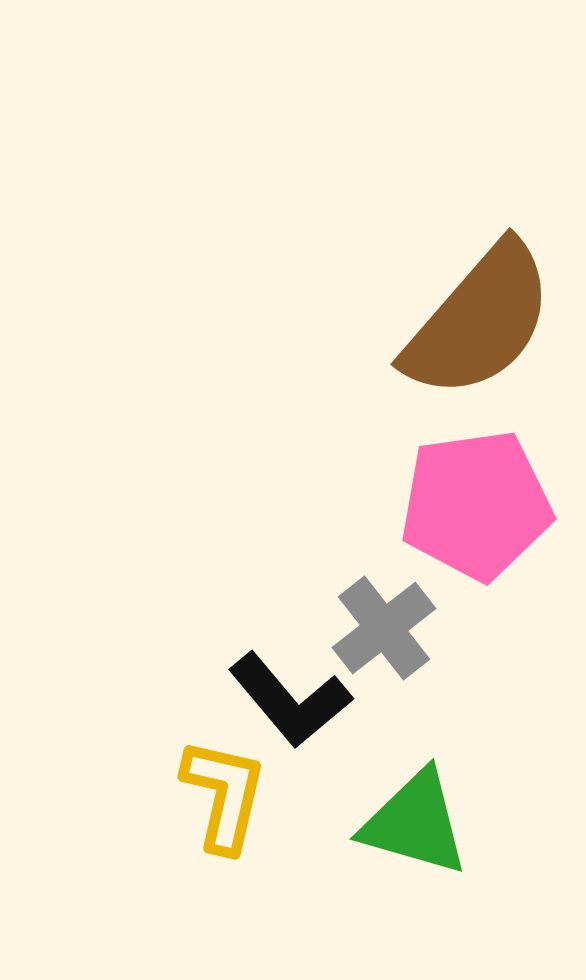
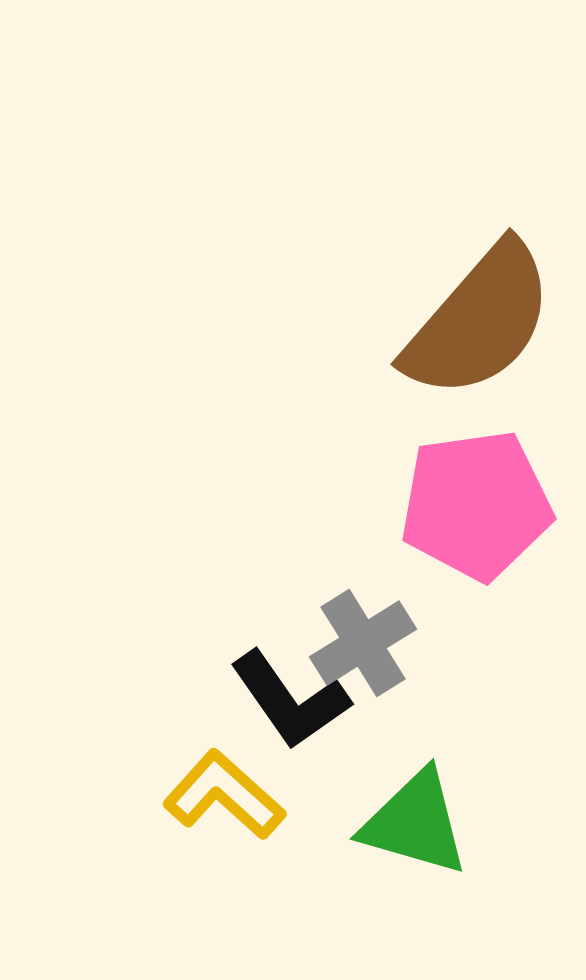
gray cross: moved 21 px left, 15 px down; rotated 6 degrees clockwise
black L-shape: rotated 5 degrees clockwise
yellow L-shape: rotated 61 degrees counterclockwise
